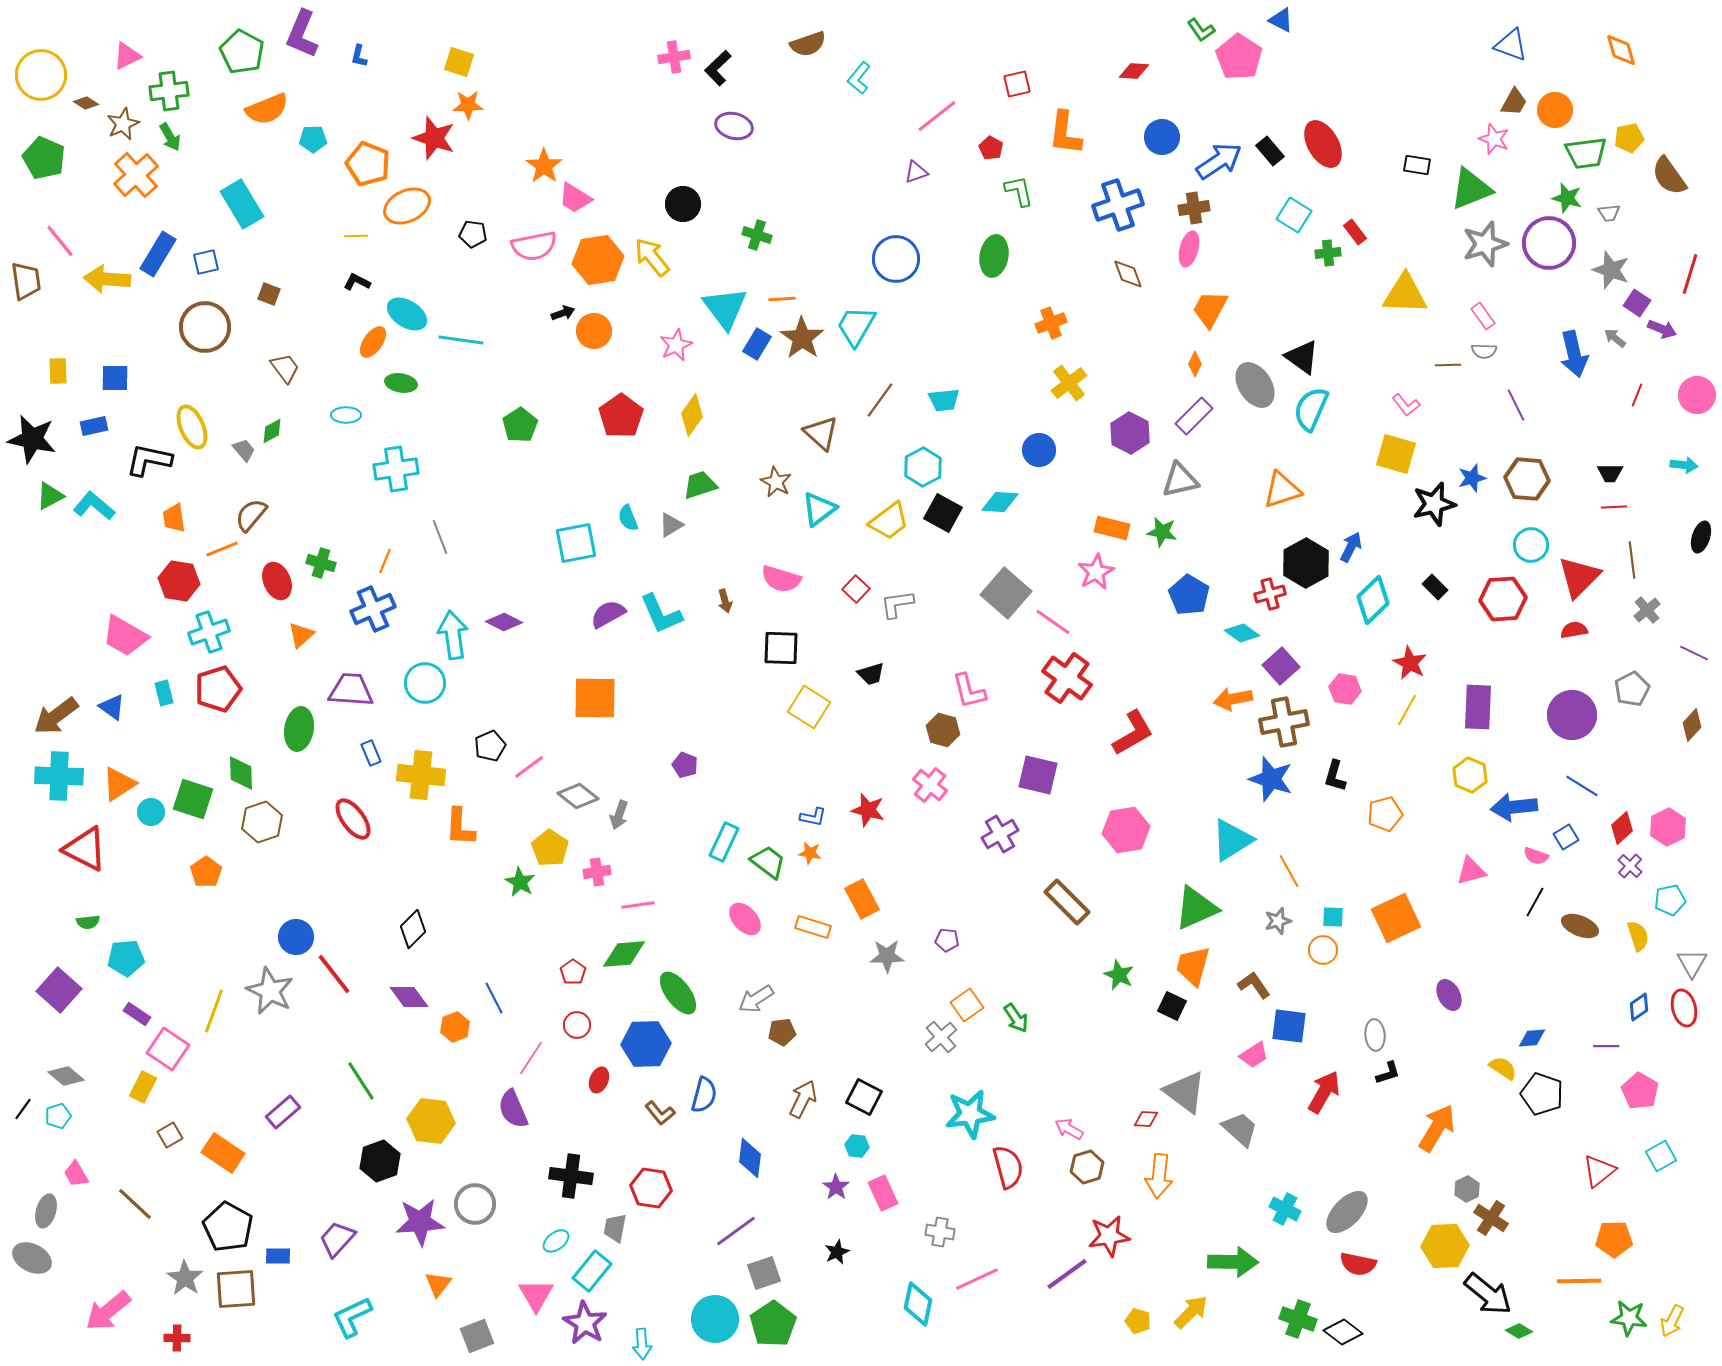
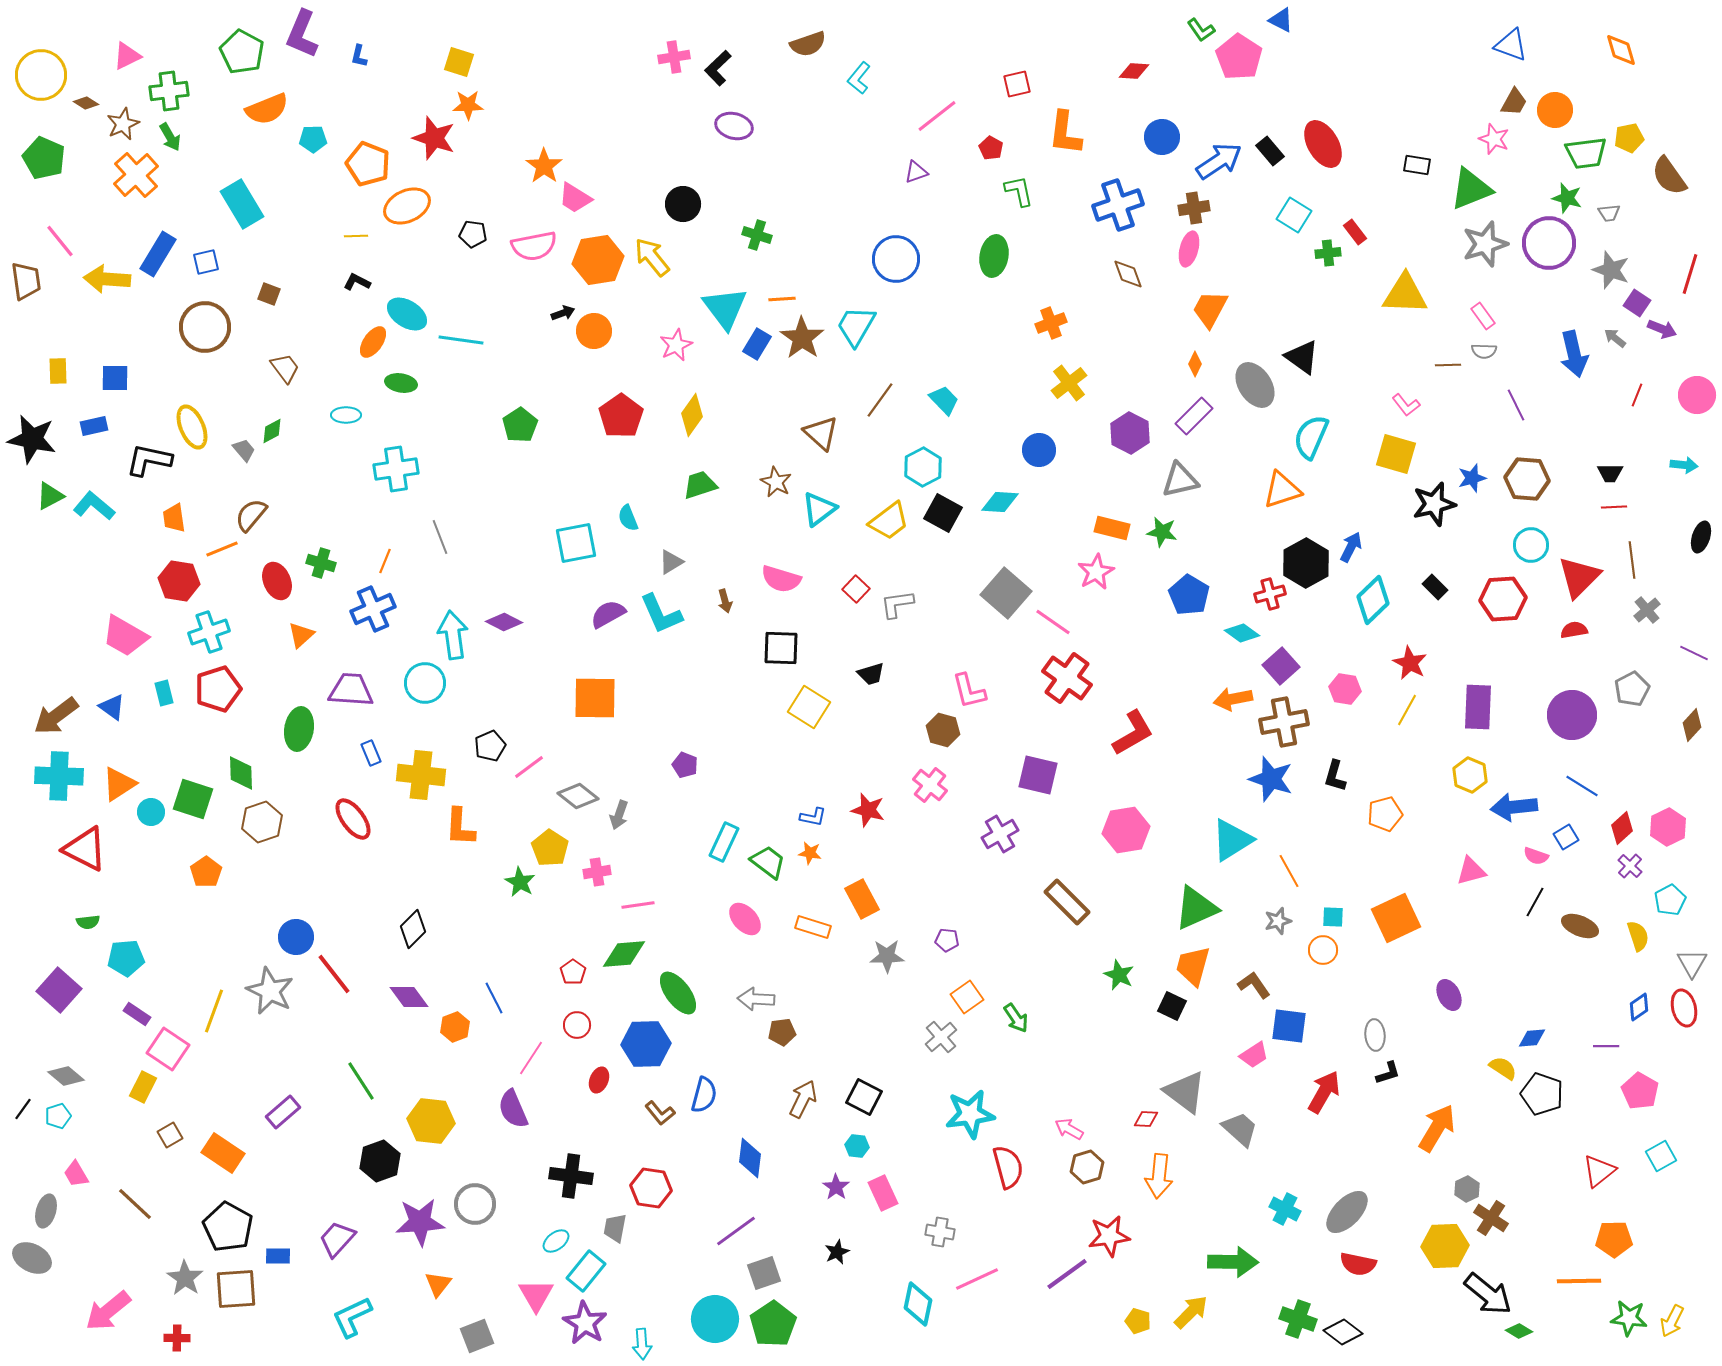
cyan trapezoid at (944, 400): rotated 128 degrees counterclockwise
cyan semicircle at (1311, 409): moved 28 px down
gray triangle at (671, 525): moved 37 px down
cyan pentagon at (1670, 900): rotated 16 degrees counterclockwise
gray arrow at (756, 999): rotated 36 degrees clockwise
orange square at (967, 1005): moved 8 px up
cyan rectangle at (592, 1271): moved 6 px left
